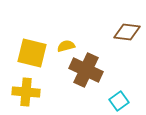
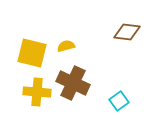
brown cross: moved 13 px left, 13 px down
yellow cross: moved 11 px right
